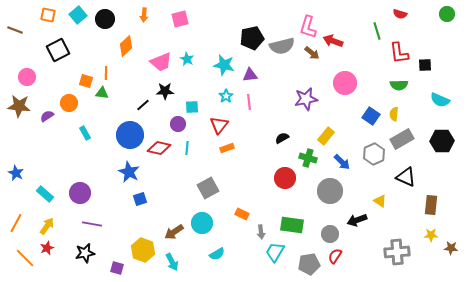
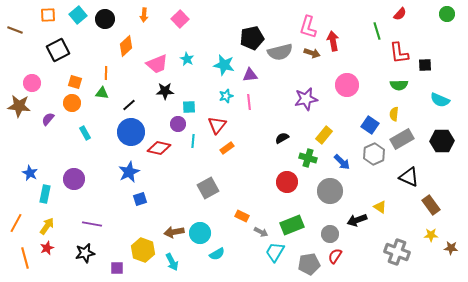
red semicircle at (400, 14): rotated 64 degrees counterclockwise
orange square at (48, 15): rotated 14 degrees counterclockwise
pink square at (180, 19): rotated 30 degrees counterclockwise
red arrow at (333, 41): rotated 60 degrees clockwise
gray semicircle at (282, 46): moved 2 px left, 6 px down
brown arrow at (312, 53): rotated 21 degrees counterclockwise
pink trapezoid at (161, 62): moved 4 px left, 2 px down
pink circle at (27, 77): moved 5 px right, 6 px down
orange square at (86, 81): moved 11 px left, 1 px down
pink circle at (345, 83): moved 2 px right, 2 px down
cyan star at (226, 96): rotated 16 degrees clockwise
orange circle at (69, 103): moved 3 px right
black line at (143, 105): moved 14 px left
cyan square at (192, 107): moved 3 px left
purple semicircle at (47, 116): moved 1 px right, 3 px down; rotated 16 degrees counterclockwise
blue square at (371, 116): moved 1 px left, 9 px down
red triangle at (219, 125): moved 2 px left
blue circle at (130, 135): moved 1 px right, 3 px up
yellow rectangle at (326, 136): moved 2 px left, 1 px up
cyan line at (187, 148): moved 6 px right, 7 px up
orange rectangle at (227, 148): rotated 16 degrees counterclockwise
blue star at (129, 172): rotated 20 degrees clockwise
blue star at (16, 173): moved 14 px right
black triangle at (406, 177): moved 3 px right
red circle at (285, 178): moved 2 px right, 4 px down
purple circle at (80, 193): moved 6 px left, 14 px up
cyan rectangle at (45, 194): rotated 60 degrees clockwise
yellow triangle at (380, 201): moved 6 px down
brown rectangle at (431, 205): rotated 42 degrees counterclockwise
orange rectangle at (242, 214): moved 2 px down
cyan circle at (202, 223): moved 2 px left, 10 px down
green rectangle at (292, 225): rotated 30 degrees counterclockwise
brown arrow at (174, 232): rotated 24 degrees clockwise
gray arrow at (261, 232): rotated 56 degrees counterclockwise
gray cross at (397, 252): rotated 25 degrees clockwise
orange line at (25, 258): rotated 30 degrees clockwise
purple square at (117, 268): rotated 16 degrees counterclockwise
